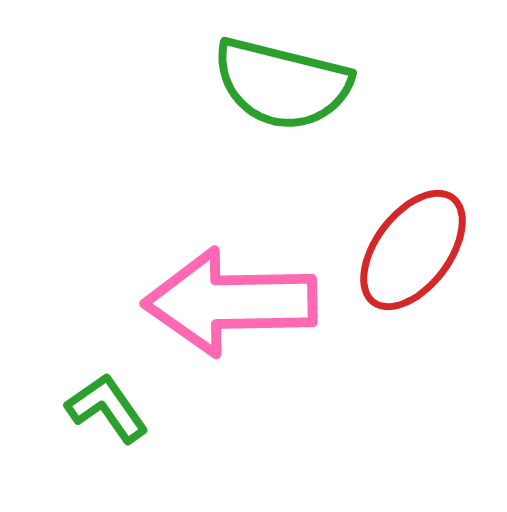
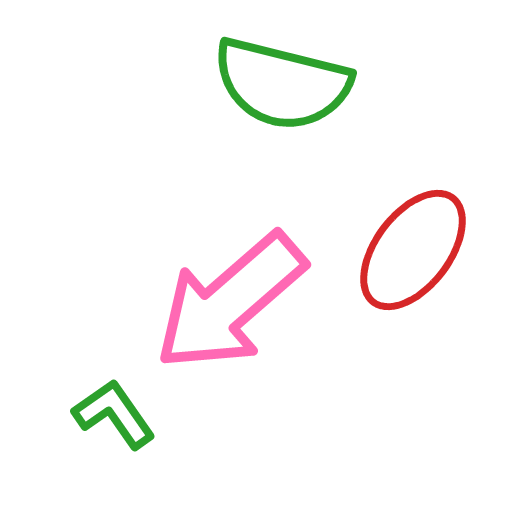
pink arrow: rotated 40 degrees counterclockwise
green L-shape: moved 7 px right, 6 px down
